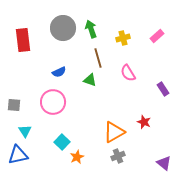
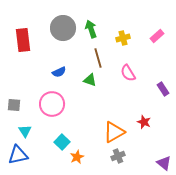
pink circle: moved 1 px left, 2 px down
